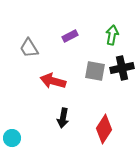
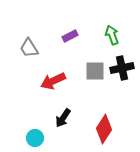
green arrow: rotated 30 degrees counterclockwise
gray square: rotated 10 degrees counterclockwise
red arrow: rotated 40 degrees counterclockwise
black arrow: rotated 24 degrees clockwise
cyan circle: moved 23 px right
